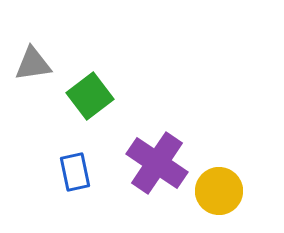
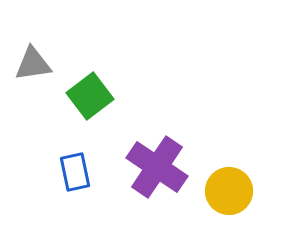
purple cross: moved 4 px down
yellow circle: moved 10 px right
